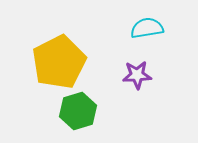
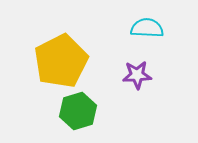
cyan semicircle: rotated 12 degrees clockwise
yellow pentagon: moved 2 px right, 1 px up
